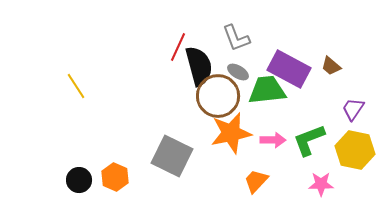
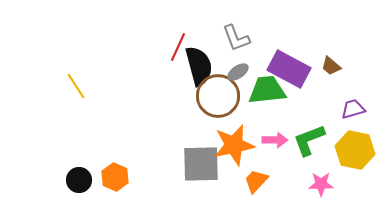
gray ellipse: rotated 65 degrees counterclockwise
purple trapezoid: rotated 40 degrees clockwise
orange star: moved 3 px right, 12 px down
pink arrow: moved 2 px right
gray square: moved 29 px right, 8 px down; rotated 27 degrees counterclockwise
